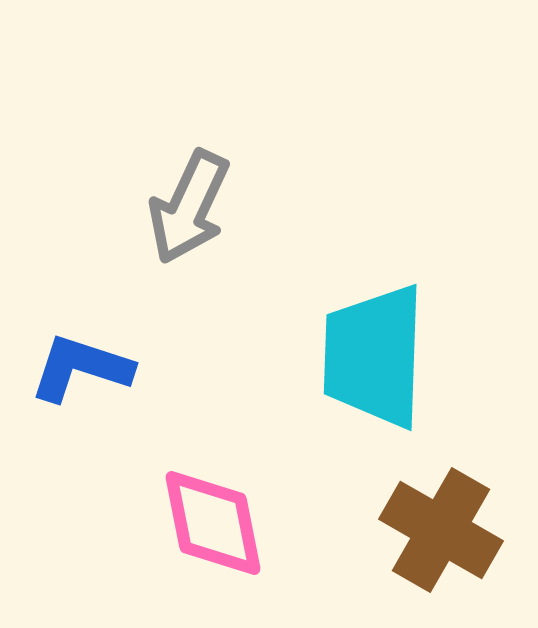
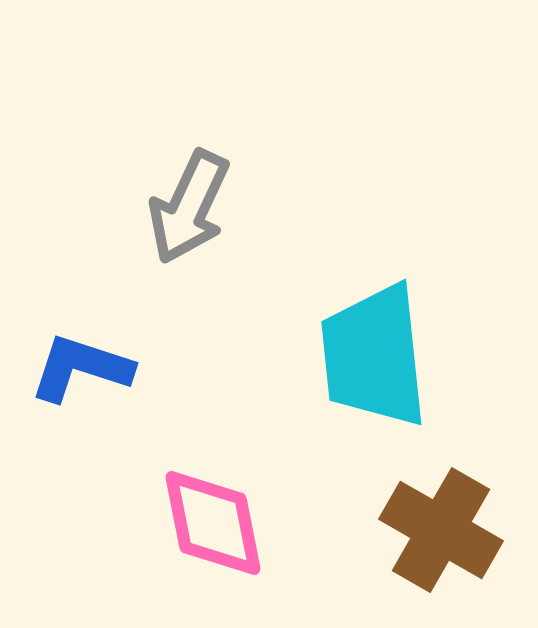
cyan trapezoid: rotated 8 degrees counterclockwise
